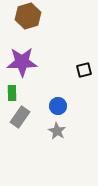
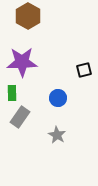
brown hexagon: rotated 15 degrees counterclockwise
blue circle: moved 8 px up
gray star: moved 4 px down
